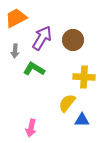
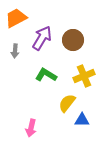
green L-shape: moved 12 px right, 6 px down
yellow cross: moved 1 px up; rotated 25 degrees counterclockwise
